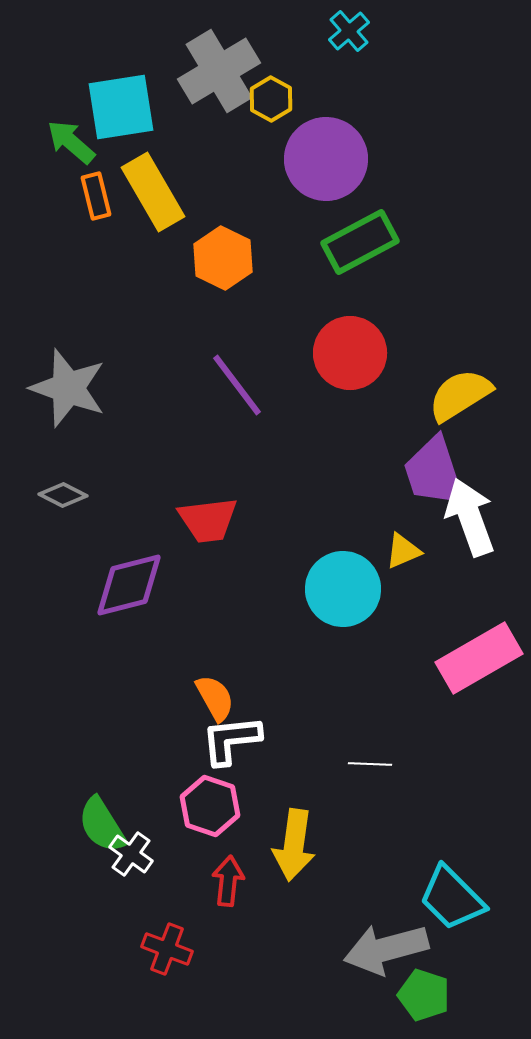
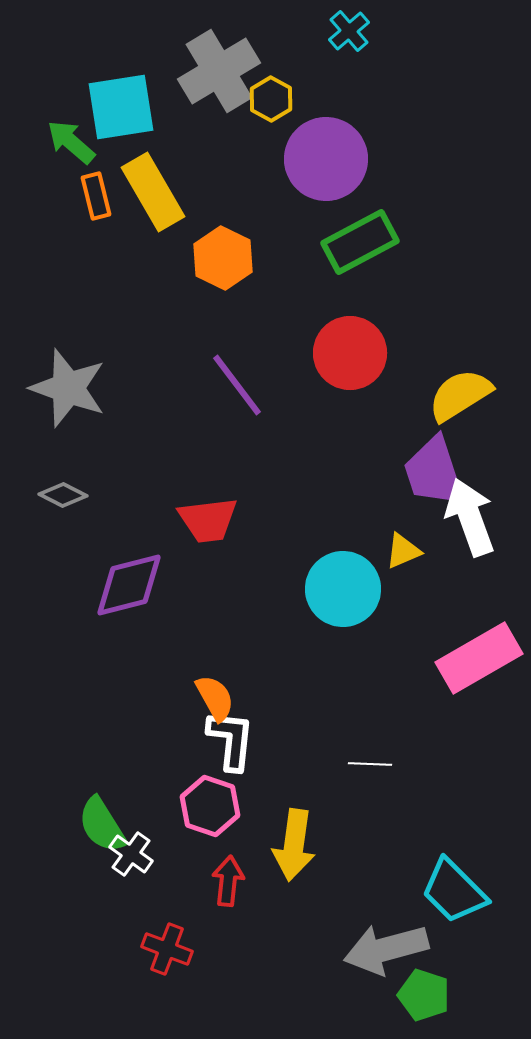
white L-shape: rotated 102 degrees clockwise
cyan trapezoid: moved 2 px right, 7 px up
